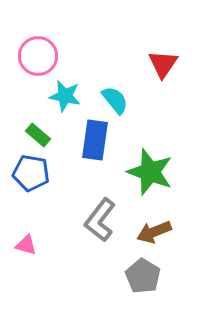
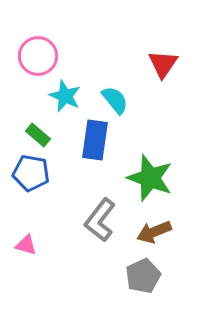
cyan star: rotated 12 degrees clockwise
green star: moved 6 px down
gray pentagon: rotated 16 degrees clockwise
